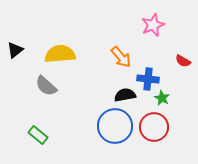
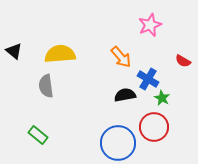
pink star: moved 3 px left
black triangle: moved 1 px left, 1 px down; rotated 42 degrees counterclockwise
blue cross: rotated 25 degrees clockwise
gray semicircle: rotated 40 degrees clockwise
blue circle: moved 3 px right, 17 px down
